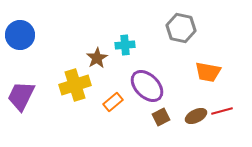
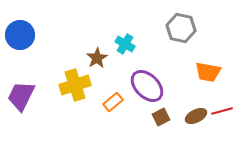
cyan cross: moved 1 px up; rotated 36 degrees clockwise
